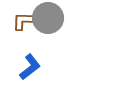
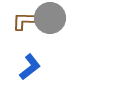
gray circle: moved 2 px right
